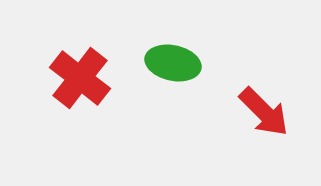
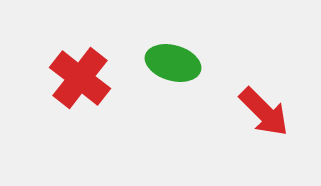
green ellipse: rotated 4 degrees clockwise
